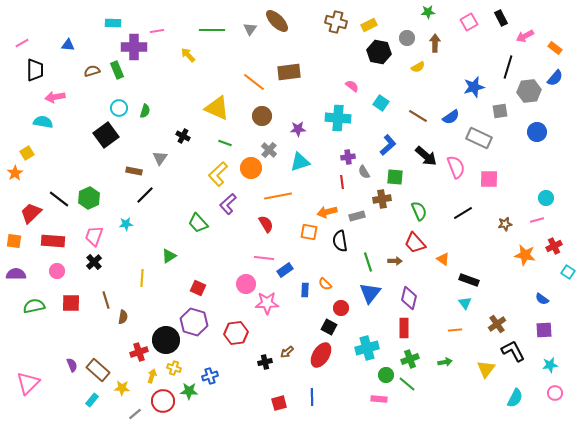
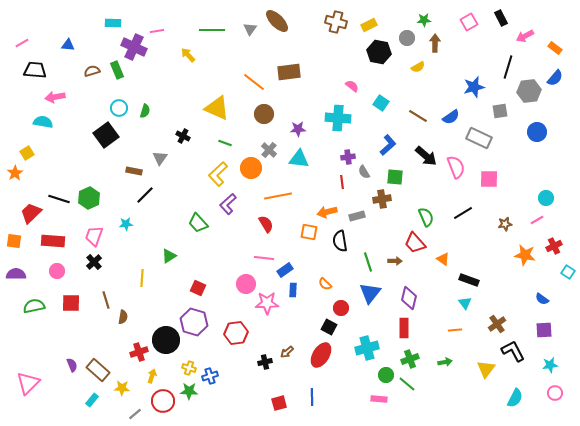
green star at (428, 12): moved 4 px left, 8 px down
purple cross at (134, 47): rotated 25 degrees clockwise
black trapezoid at (35, 70): rotated 85 degrees counterclockwise
brown circle at (262, 116): moved 2 px right, 2 px up
cyan triangle at (300, 162): moved 1 px left, 3 px up; rotated 25 degrees clockwise
black line at (59, 199): rotated 20 degrees counterclockwise
green semicircle at (419, 211): moved 7 px right, 6 px down
pink line at (537, 220): rotated 16 degrees counterclockwise
blue rectangle at (305, 290): moved 12 px left
yellow cross at (174, 368): moved 15 px right
